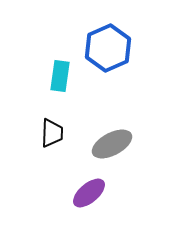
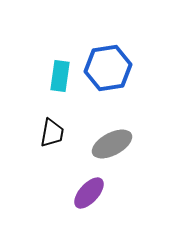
blue hexagon: moved 20 px down; rotated 15 degrees clockwise
black trapezoid: rotated 8 degrees clockwise
purple ellipse: rotated 8 degrees counterclockwise
